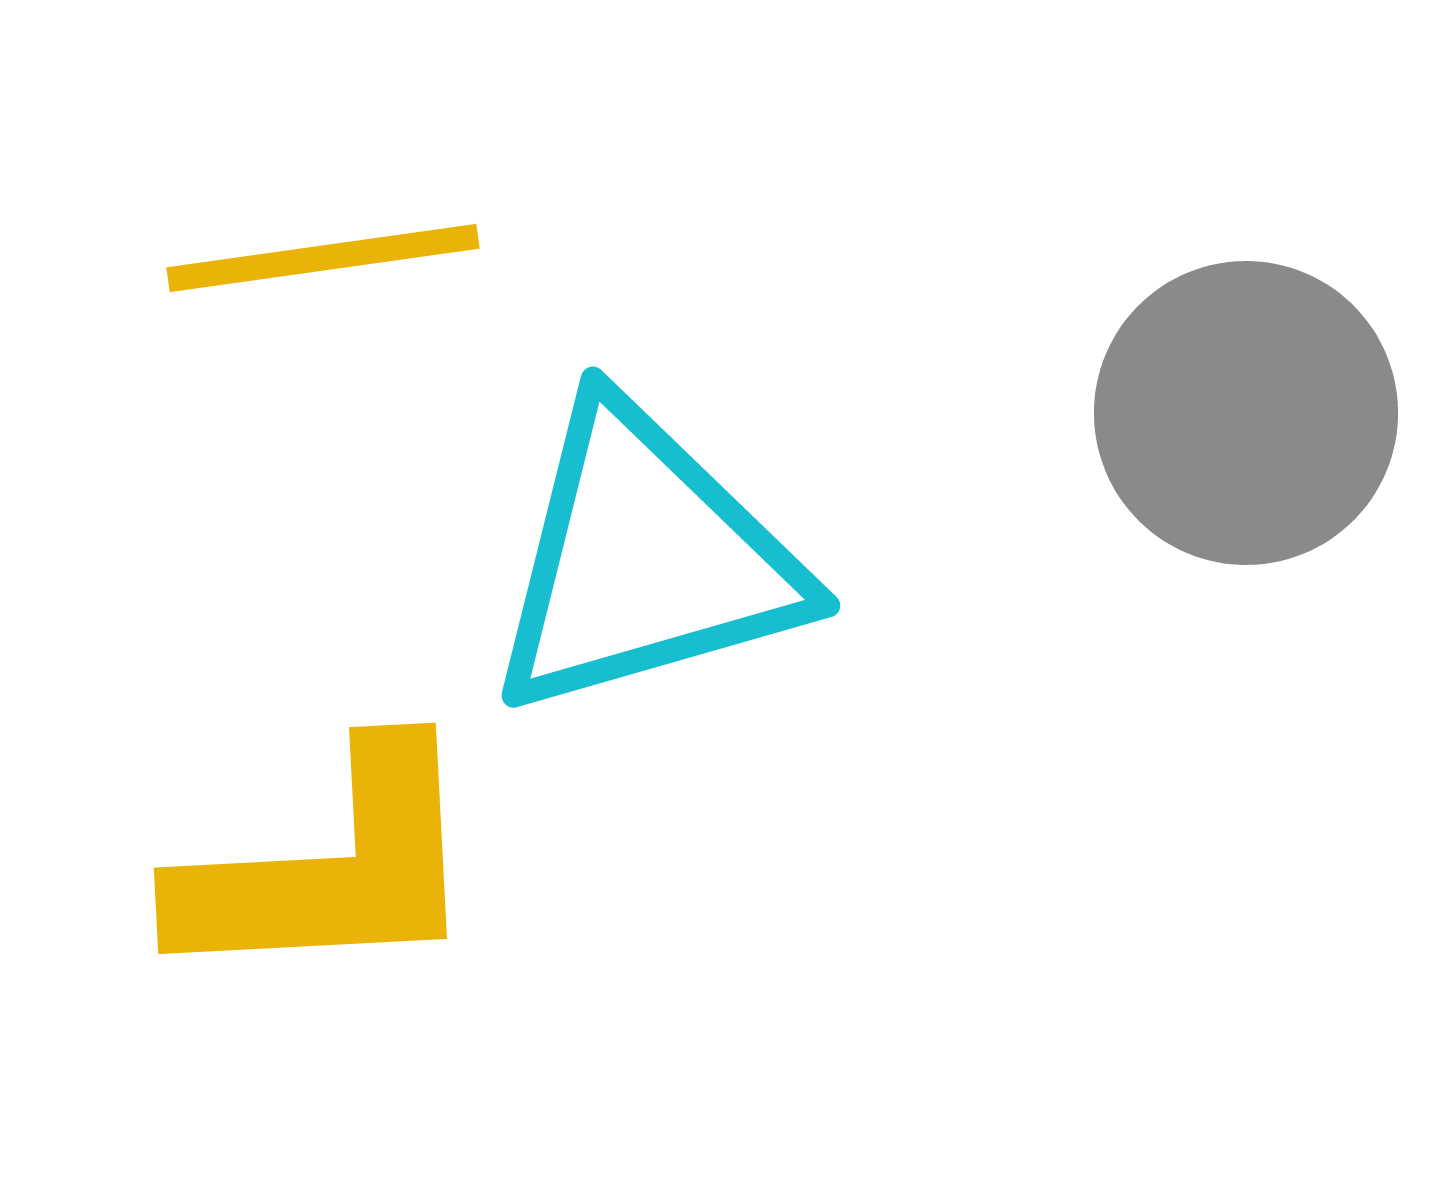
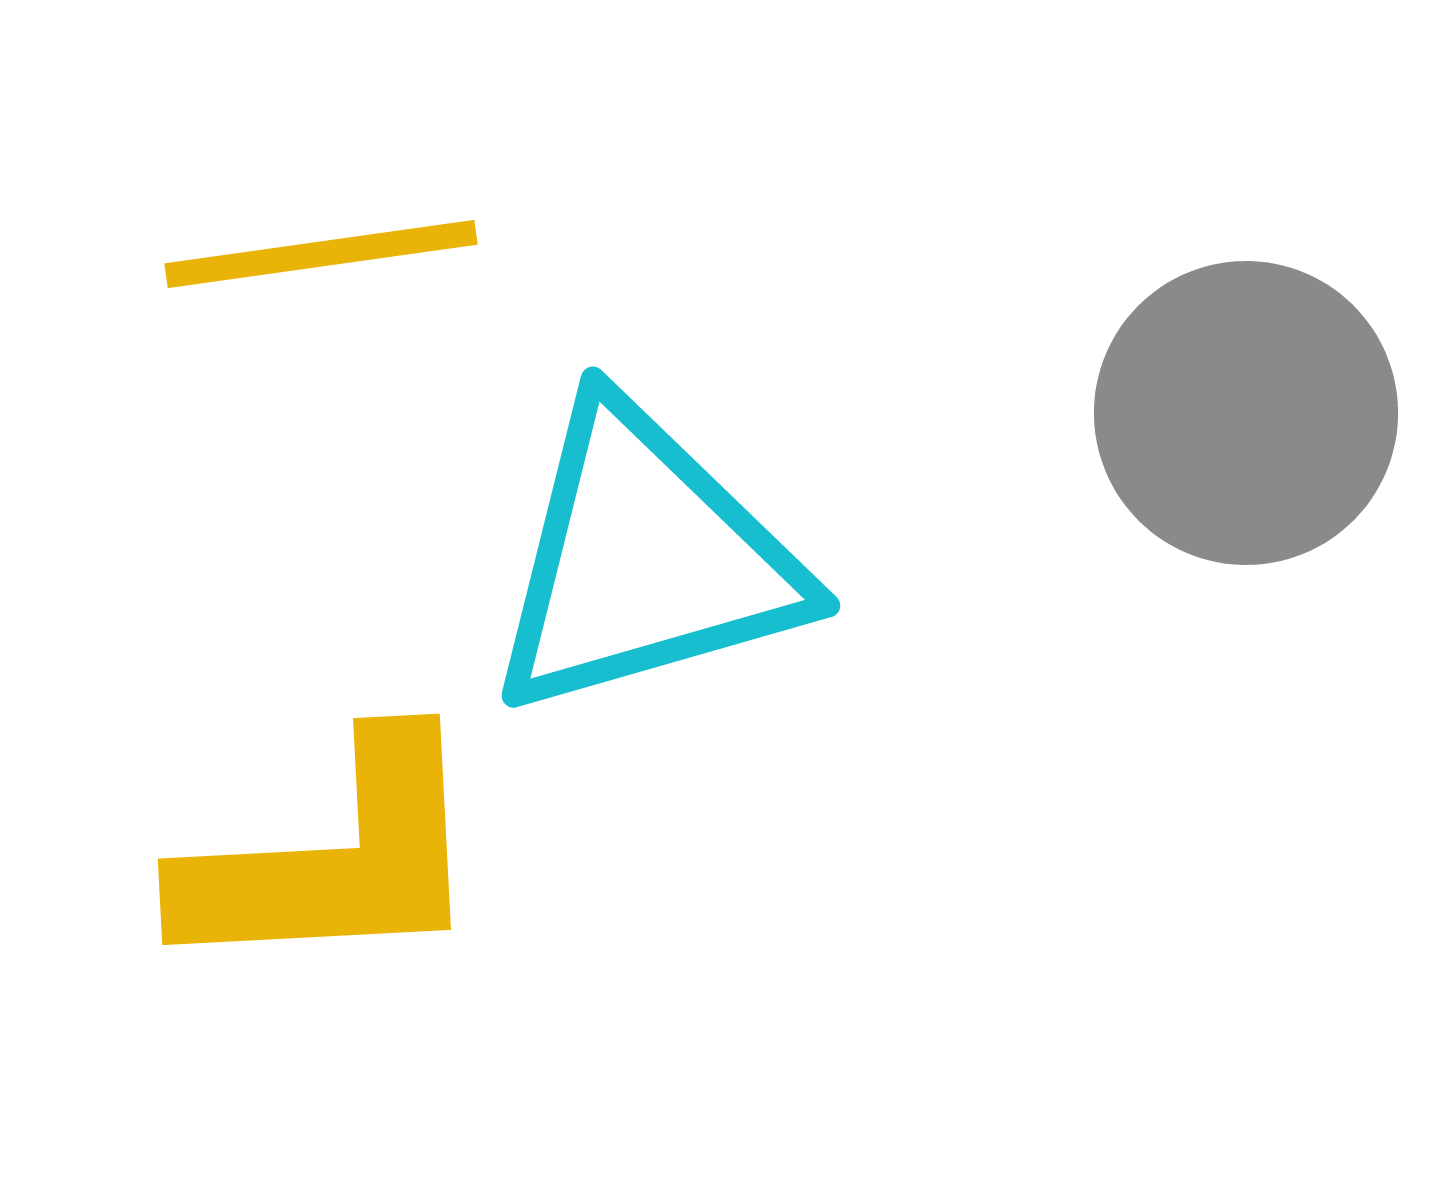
yellow line: moved 2 px left, 4 px up
yellow L-shape: moved 4 px right, 9 px up
